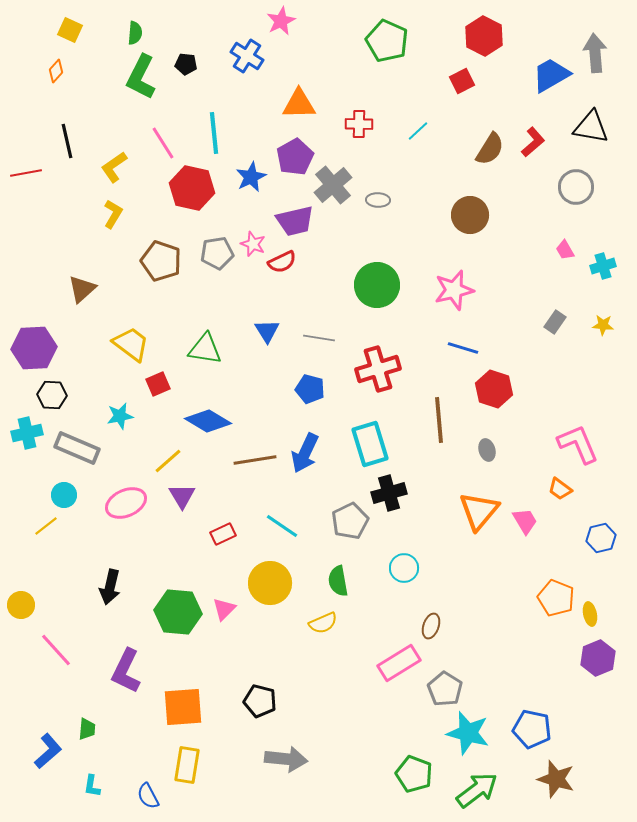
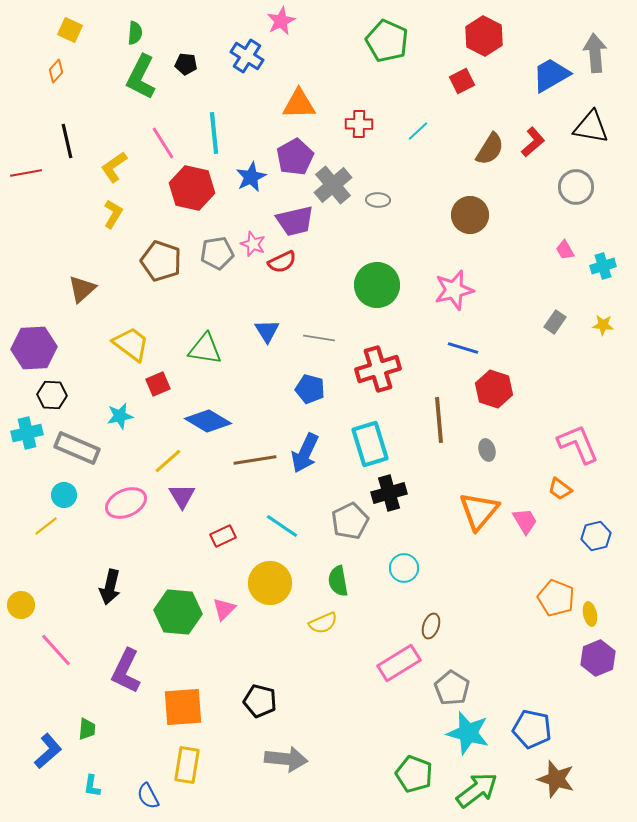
red rectangle at (223, 534): moved 2 px down
blue hexagon at (601, 538): moved 5 px left, 2 px up
gray pentagon at (445, 689): moved 7 px right, 1 px up
